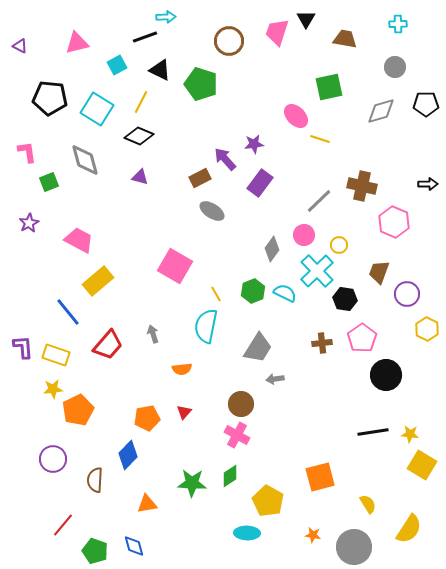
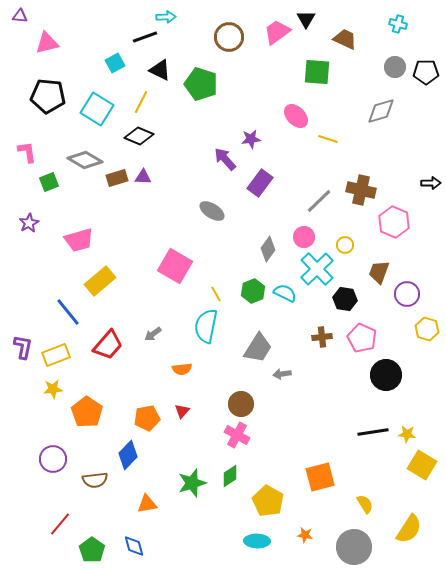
cyan cross at (398, 24): rotated 18 degrees clockwise
pink trapezoid at (277, 32): rotated 36 degrees clockwise
brown trapezoid at (345, 39): rotated 15 degrees clockwise
brown circle at (229, 41): moved 4 px up
pink triangle at (77, 43): moved 30 px left
purple triangle at (20, 46): moved 30 px up; rotated 21 degrees counterclockwise
cyan square at (117, 65): moved 2 px left, 2 px up
green square at (329, 87): moved 12 px left, 15 px up; rotated 16 degrees clockwise
black pentagon at (50, 98): moved 2 px left, 2 px up
black pentagon at (426, 104): moved 32 px up
yellow line at (320, 139): moved 8 px right
purple star at (254, 144): moved 3 px left, 5 px up
gray diamond at (85, 160): rotated 44 degrees counterclockwise
purple triangle at (140, 177): moved 3 px right; rotated 12 degrees counterclockwise
brown rectangle at (200, 178): moved 83 px left; rotated 10 degrees clockwise
black arrow at (428, 184): moved 3 px right, 1 px up
brown cross at (362, 186): moved 1 px left, 4 px down
pink circle at (304, 235): moved 2 px down
pink trapezoid at (79, 240): rotated 136 degrees clockwise
yellow circle at (339, 245): moved 6 px right
gray diamond at (272, 249): moved 4 px left
cyan cross at (317, 271): moved 2 px up
yellow rectangle at (98, 281): moved 2 px right
yellow hexagon at (427, 329): rotated 10 degrees counterclockwise
gray arrow at (153, 334): rotated 108 degrees counterclockwise
pink pentagon at (362, 338): rotated 12 degrees counterclockwise
brown cross at (322, 343): moved 6 px up
purple L-shape at (23, 347): rotated 15 degrees clockwise
yellow rectangle at (56, 355): rotated 40 degrees counterclockwise
gray arrow at (275, 379): moved 7 px right, 5 px up
orange pentagon at (78, 410): moved 9 px right, 2 px down; rotated 12 degrees counterclockwise
red triangle at (184, 412): moved 2 px left, 1 px up
yellow star at (410, 434): moved 3 px left
brown semicircle at (95, 480): rotated 100 degrees counterclockwise
green star at (192, 483): rotated 20 degrees counterclockwise
yellow semicircle at (368, 504): moved 3 px left
red line at (63, 525): moved 3 px left, 1 px up
cyan ellipse at (247, 533): moved 10 px right, 8 px down
orange star at (313, 535): moved 8 px left
green pentagon at (95, 551): moved 3 px left, 1 px up; rotated 15 degrees clockwise
